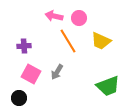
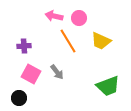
gray arrow: rotated 70 degrees counterclockwise
